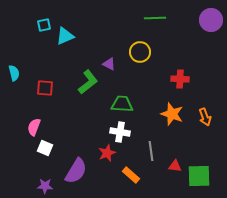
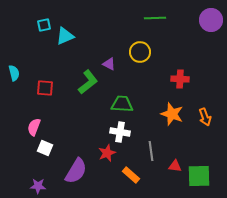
purple star: moved 7 px left
